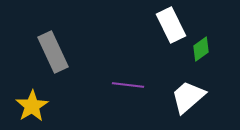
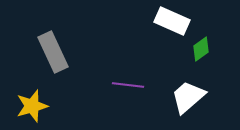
white rectangle: moved 1 px right, 4 px up; rotated 40 degrees counterclockwise
yellow star: rotated 16 degrees clockwise
